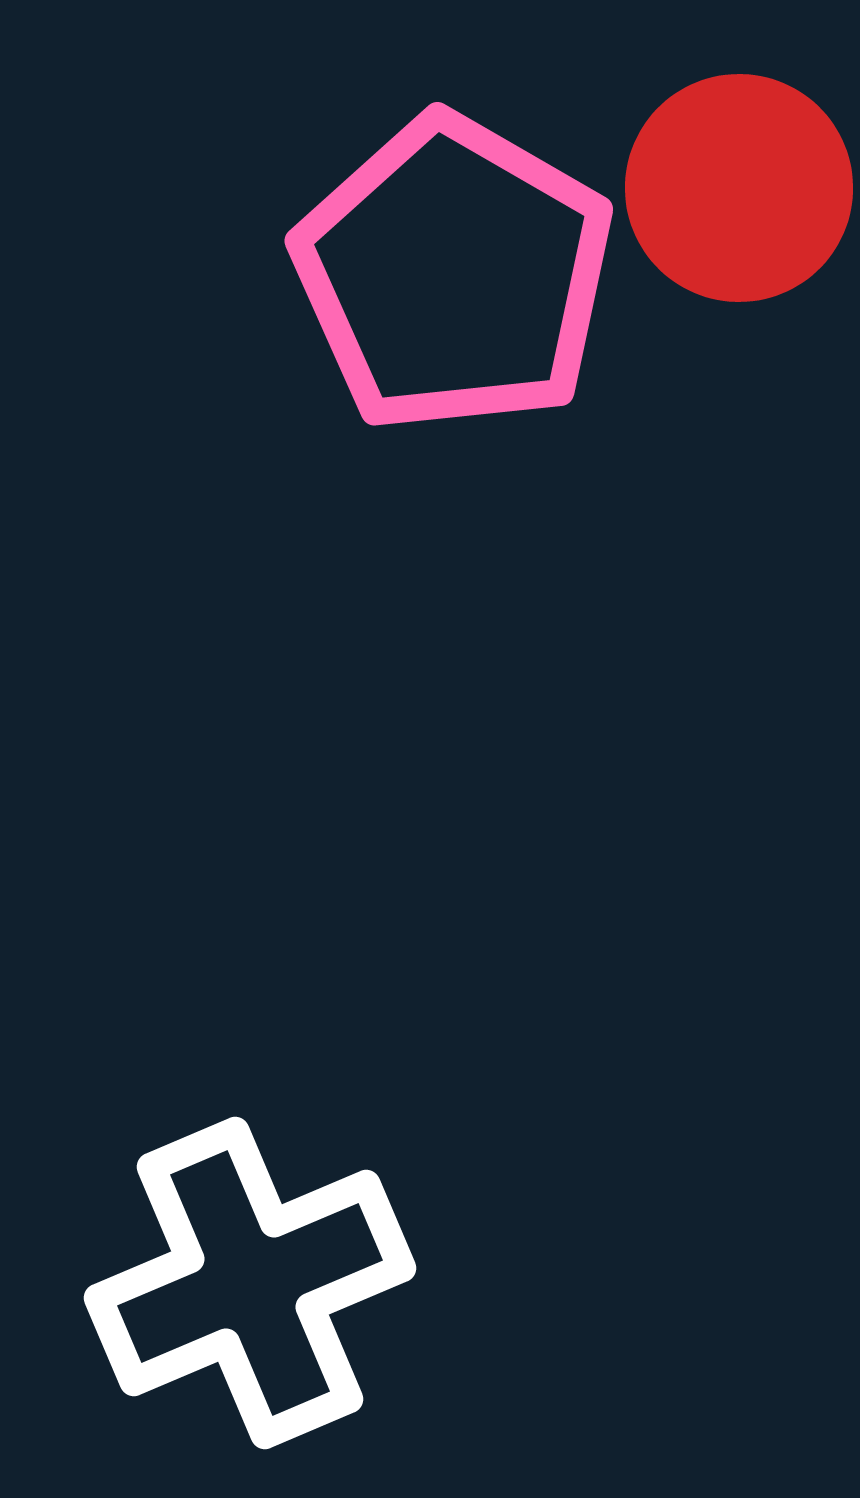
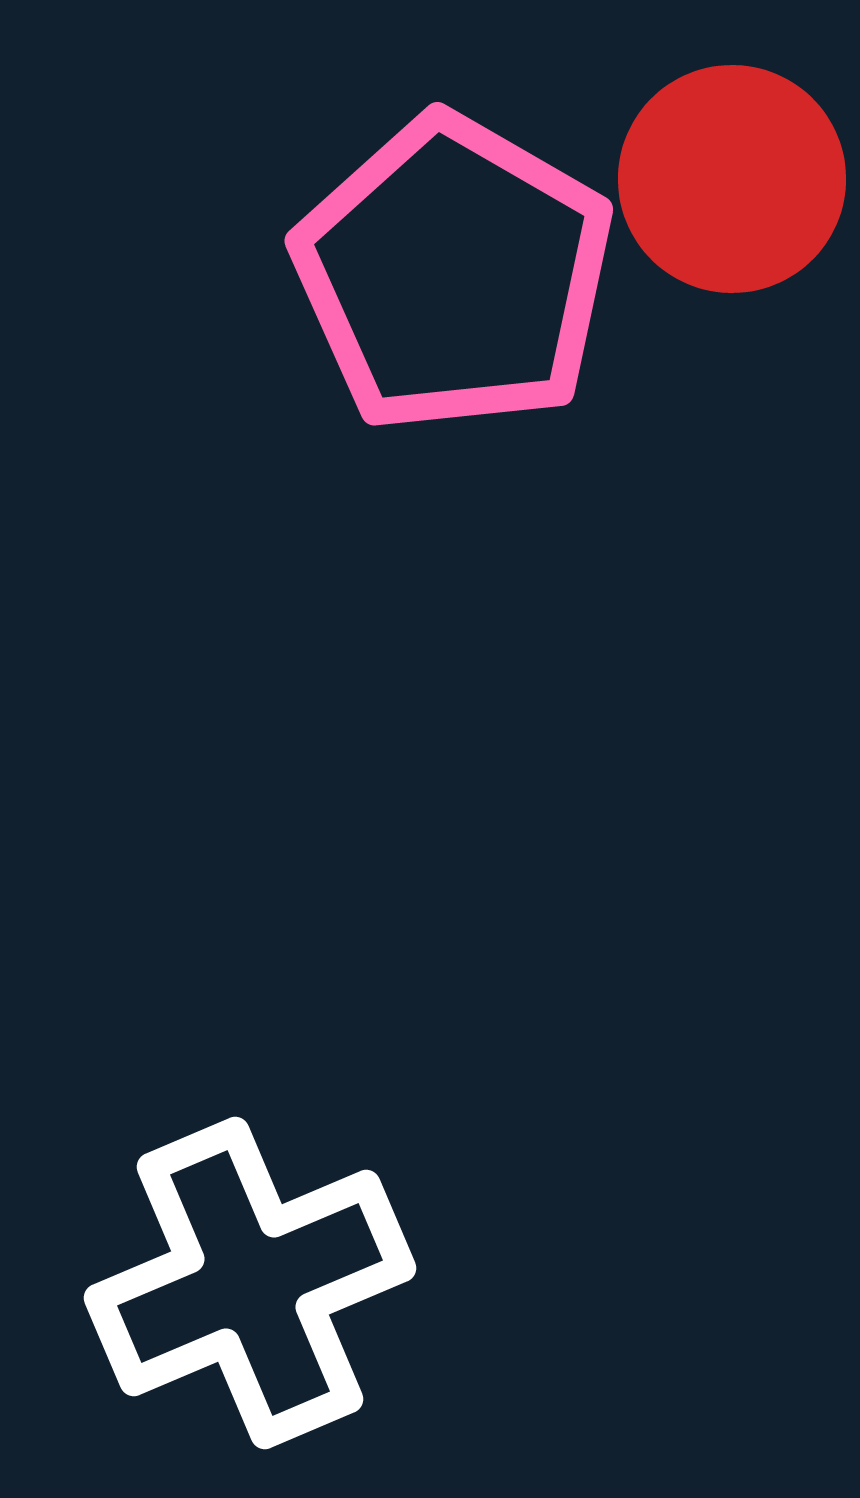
red circle: moved 7 px left, 9 px up
